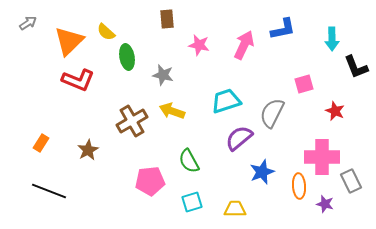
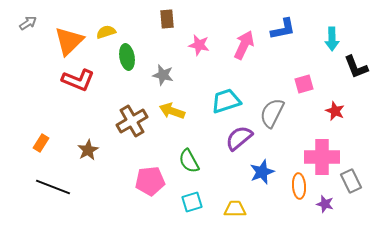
yellow semicircle: rotated 120 degrees clockwise
black line: moved 4 px right, 4 px up
